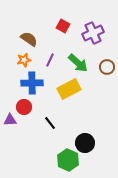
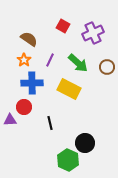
orange star: rotated 24 degrees counterclockwise
yellow rectangle: rotated 55 degrees clockwise
black line: rotated 24 degrees clockwise
